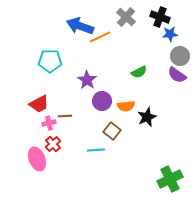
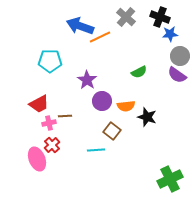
black star: rotated 30 degrees counterclockwise
red cross: moved 1 px left, 1 px down
